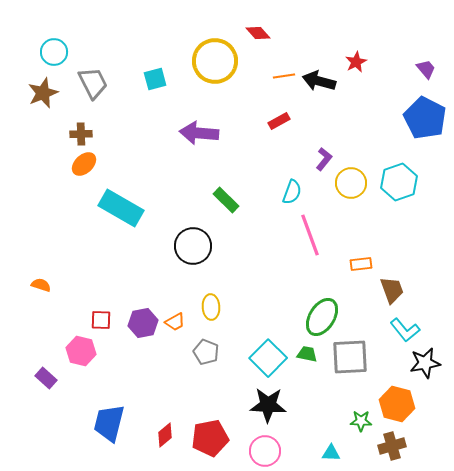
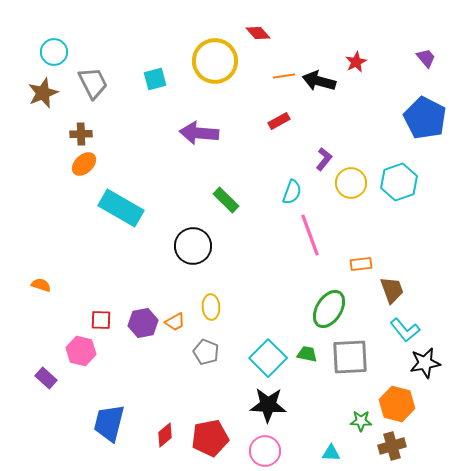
purple trapezoid at (426, 69): moved 11 px up
green ellipse at (322, 317): moved 7 px right, 8 px up
